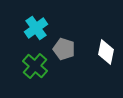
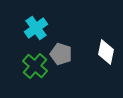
gray pentagon: moved 3 px left, 5 px down
